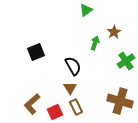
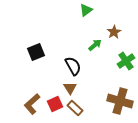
green arrow: moved 2 px down; rotated 32 degrees clockwise
brown rectangle: moved 1 px left, 1 px down; rotated 21 degrees counterclockwise
red square: moved 8 px up
